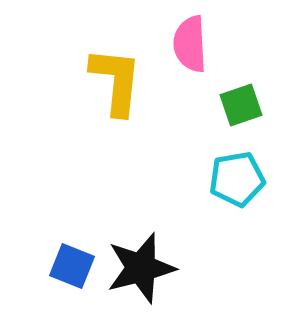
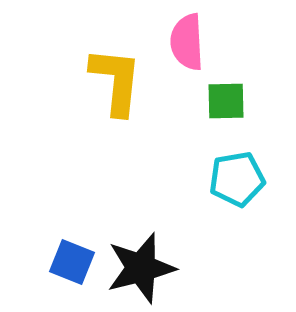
pink semicircle: moved 3 px left, 2 px up
green square: moved 15 px left, 4 px up; rotated 18 degrees clockwise
blue square: moved 4 px up
